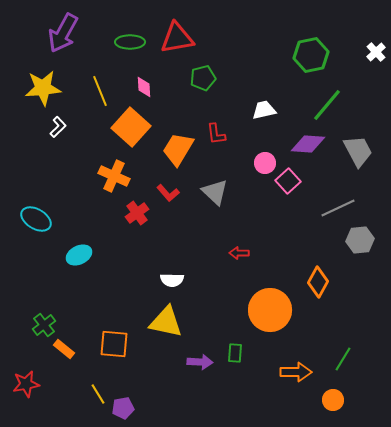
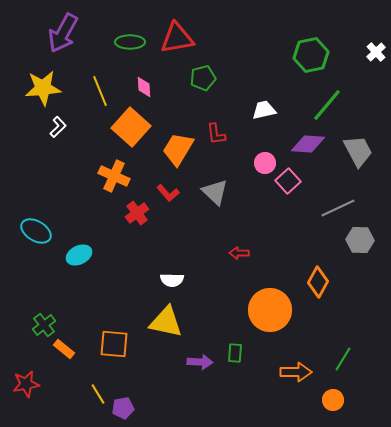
cyan ellipse at (36, 219): moved 12 px down
gray hexagon at (360, 240): rotated 8 degrees clockwise
